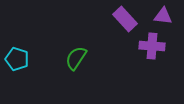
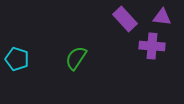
purple triangle: moved 1 px left, 1 px down
